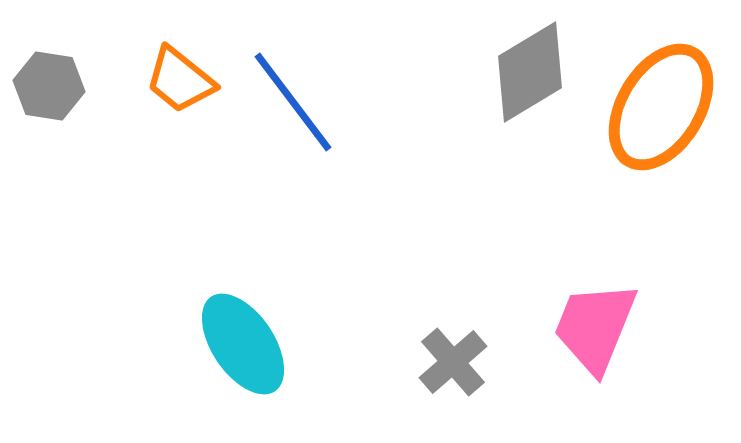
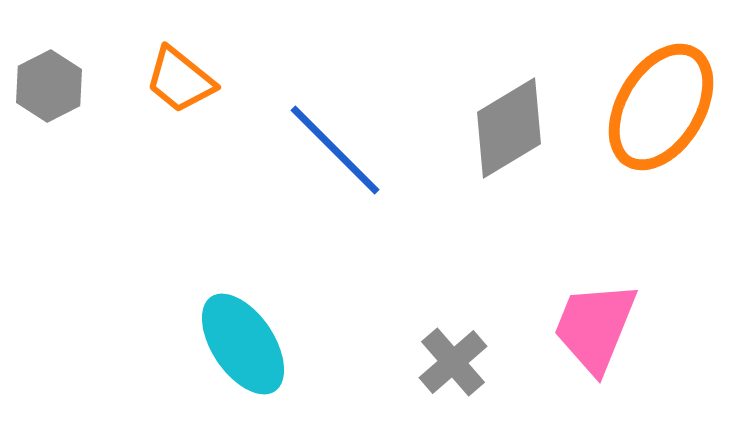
gray diamond: moved 21 px left, 56 px down
gray hexagon: rotated 24 degrees clockwise
blue line: moved 42 px right, 48 px down; rotated 8 degrees counterclockwise
